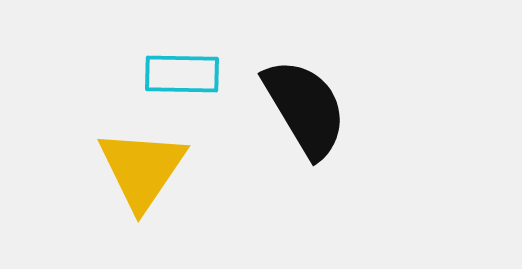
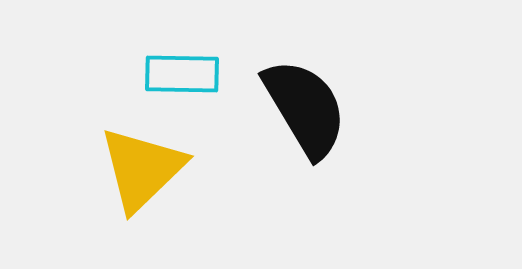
yellow triangle: rotated 12 degrees clockwise
